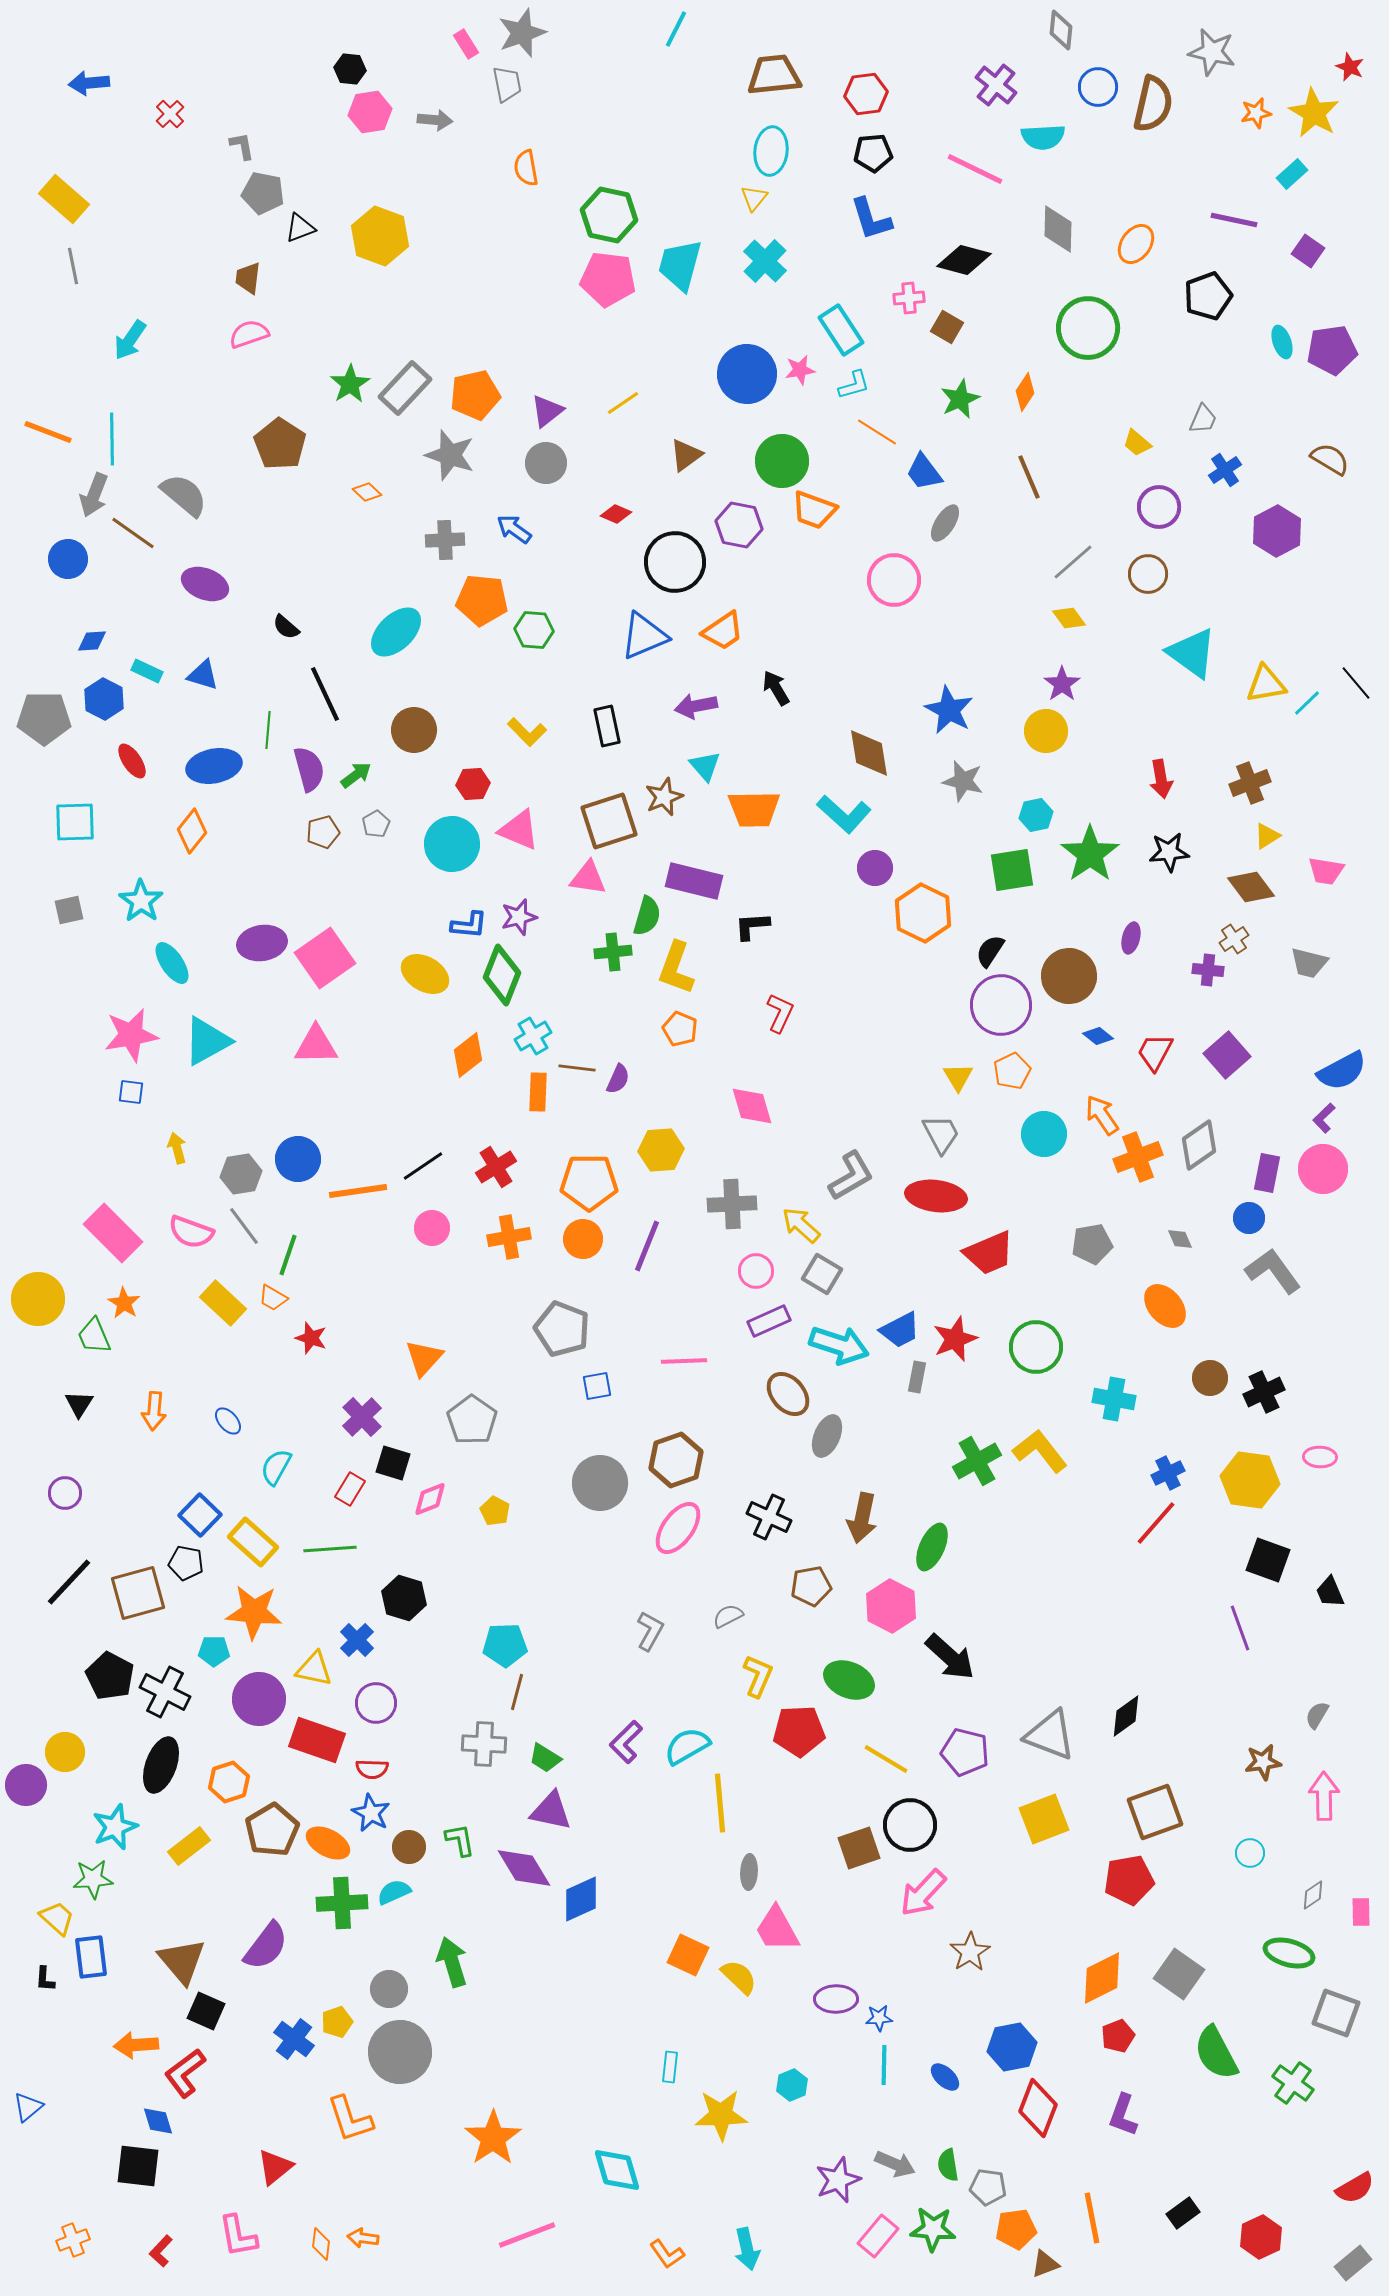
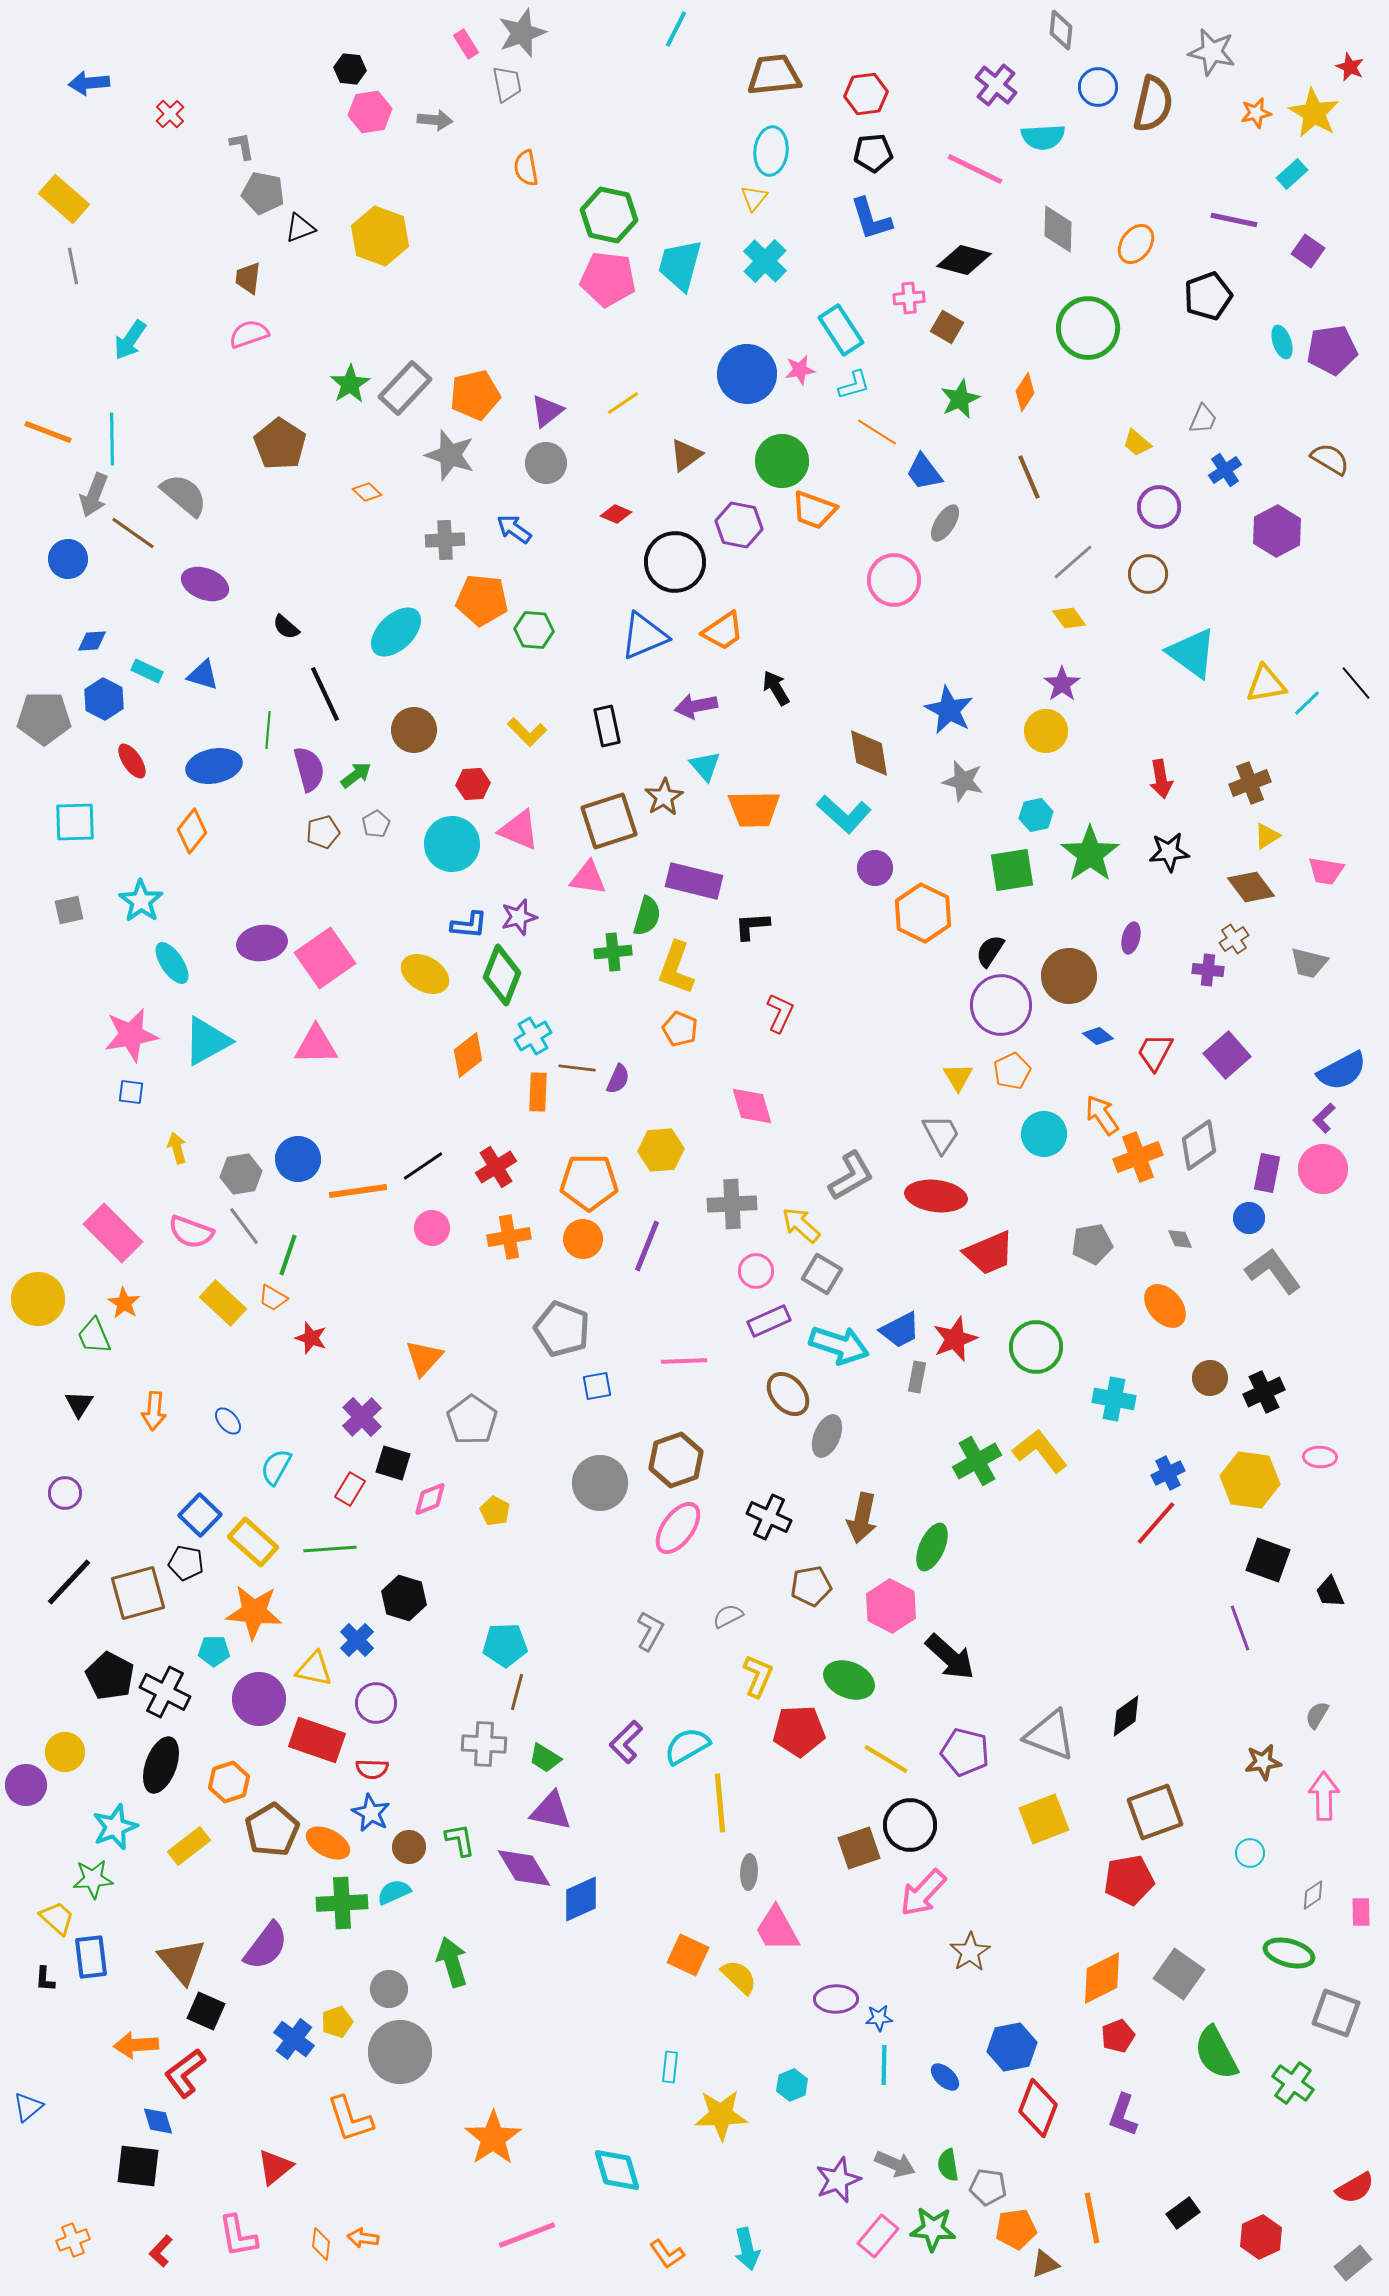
brown star at (664, 797): rotated 9 degrees counterclockwise
